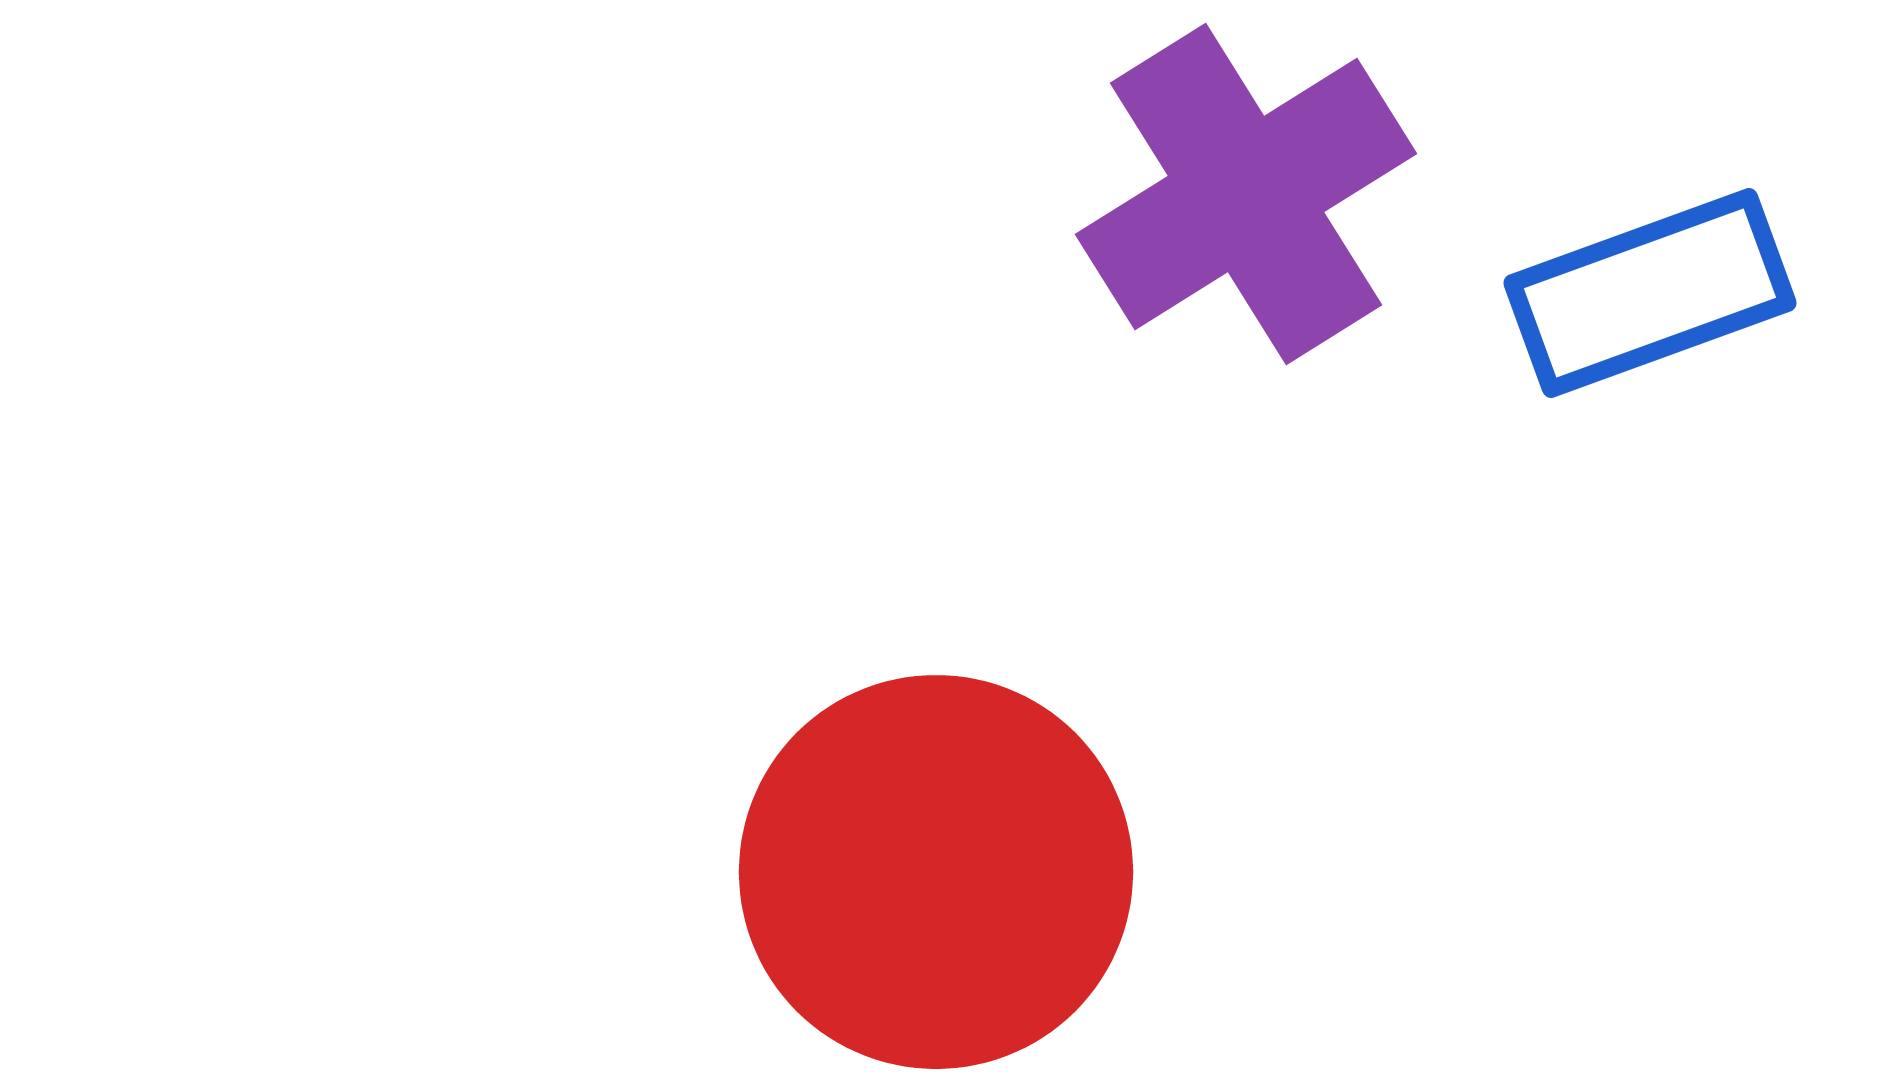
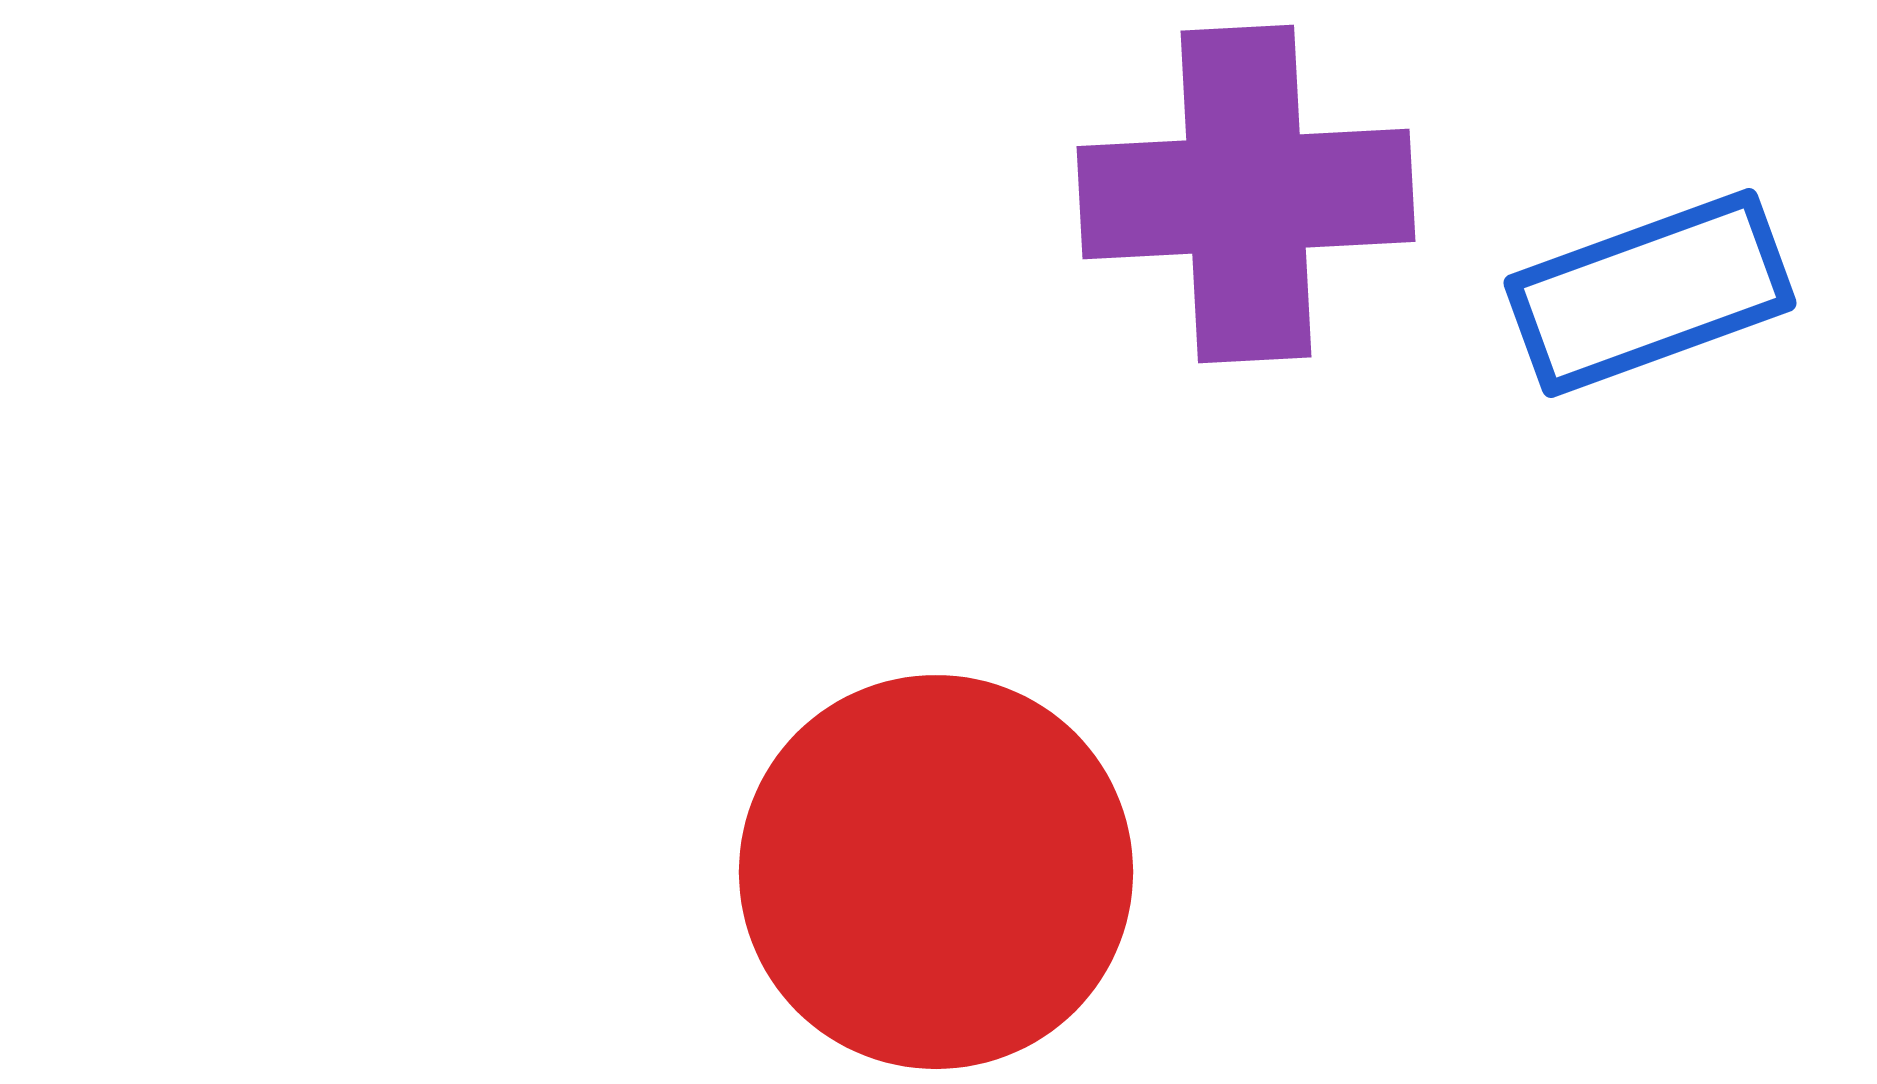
purple cross: rotated 29 degrees clockwise
